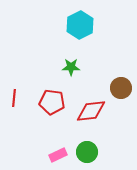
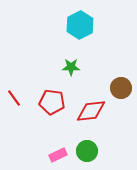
red line: rotated 42 degrees counterclockwise
green circle: moved 1 px up
